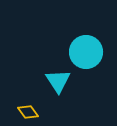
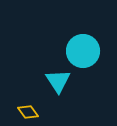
cyan circle: moved 3 px left, 1 px up
